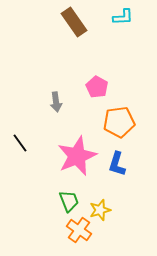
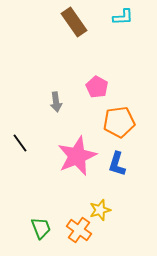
green trapezoid: moved 28 px left, 27 px down
